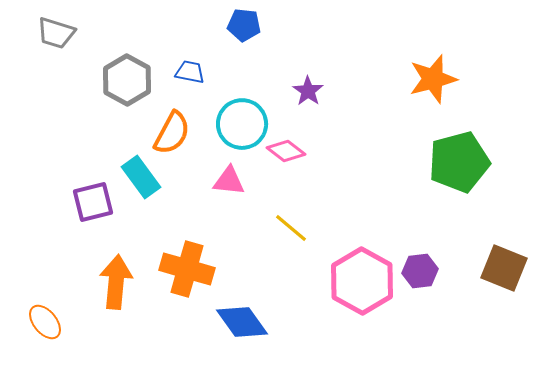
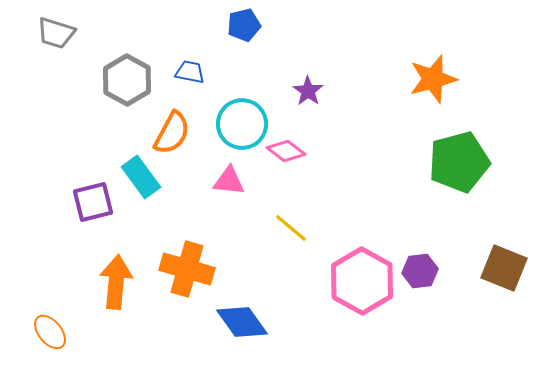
blue pentagon: rotated 20 degrees counterclockwise
orange ellipse: moved 5 px right, 10 px down
